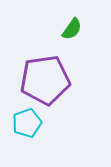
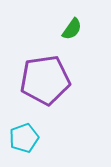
cyan pentagon: moved 3 px left, 15 px down
